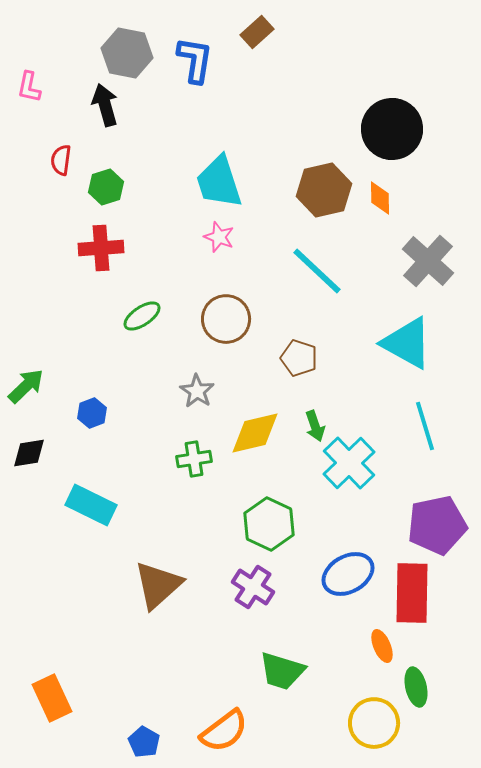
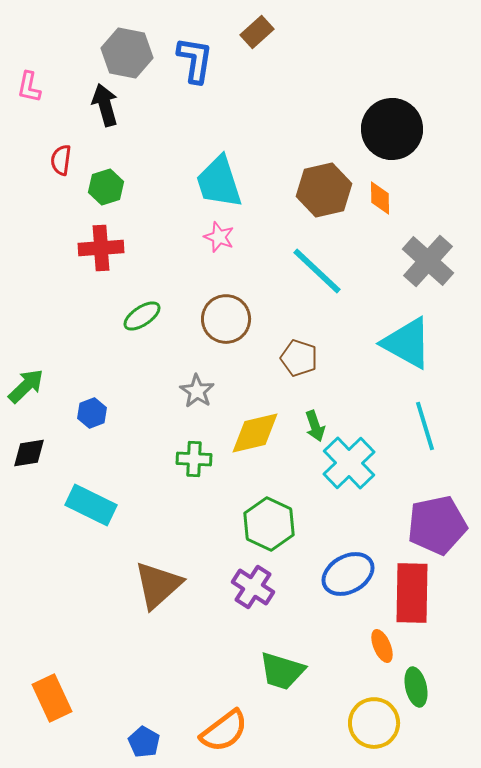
green cross at (194, 459): rotated 12 degrees clockwise
